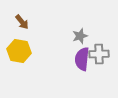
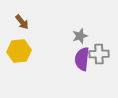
yellow hexagon: rotated 15 degrees counterclockwise
